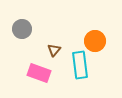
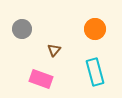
orange circle: moved 12 px up
cyan rectangle: moved 15 px right, 7 px down; rotated 8 degrees counterclockwise
pink rectangle: moved 2 px right, 6 px down
